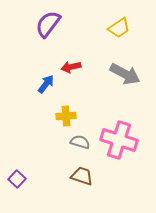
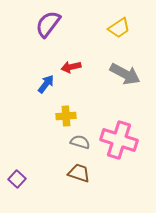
brown trapezoid: moved 3 px left, 3 px up
